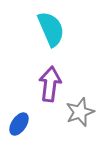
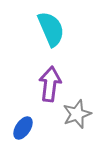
gray star: moved 3 px left, 2 px down
blue ellipse: moved 4 px right, 4 px down
